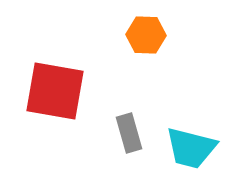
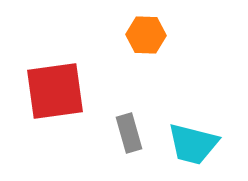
red square: rotated 18 degrees counterclockwise
cyan trapezoid: moved 2 px right, 4 px up
